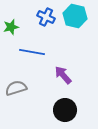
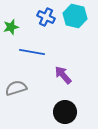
black circle: moved 2 px down
